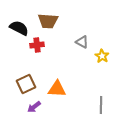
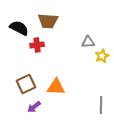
gray triangle: moved 6 px right; rotated 32 degrees counterclockwise
yellow star: rotated 16 degrees clockwise
orange triangle: moved 1 px left, 2 px up
